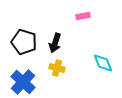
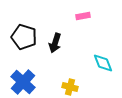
black pentagon: moved 5 px up
yellow cross: moved 13 px right, 19 px down
